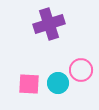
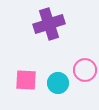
pink circle: moved 4 px right
pink square: moved 3 px left, 4 px up
